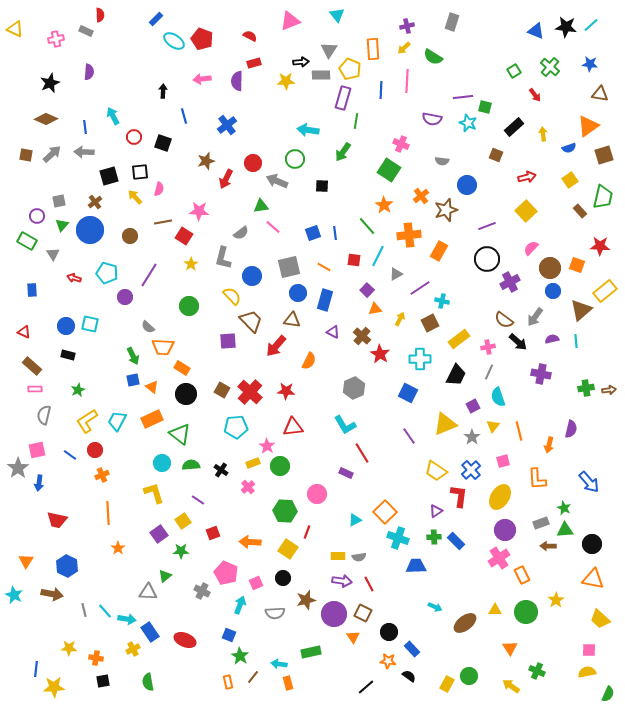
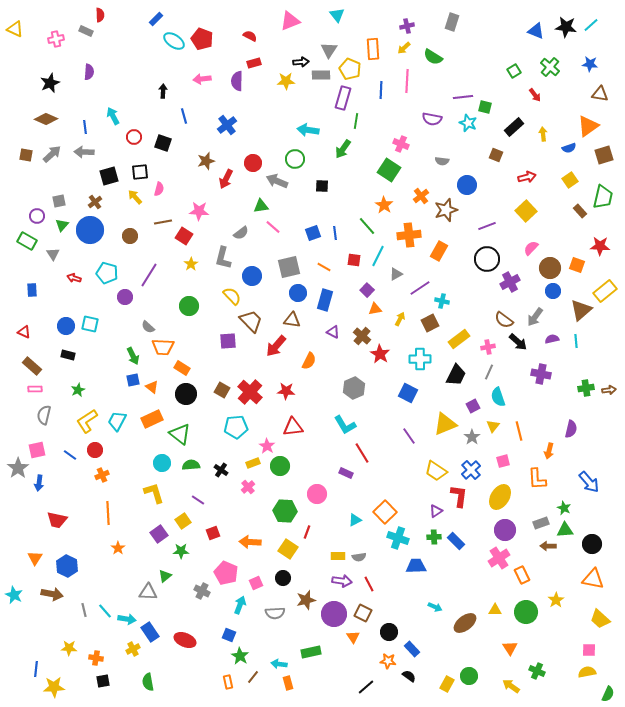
green arrow at (343, 152): moved 3 px up
orange arrow at (549, 445): moved 6 px down
orange triangle at (26, 561): moved 9 px right, 3 px up
